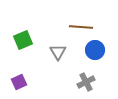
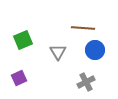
brown line: moved 2 px right, 1 px down
purple square: moved 4 px up
